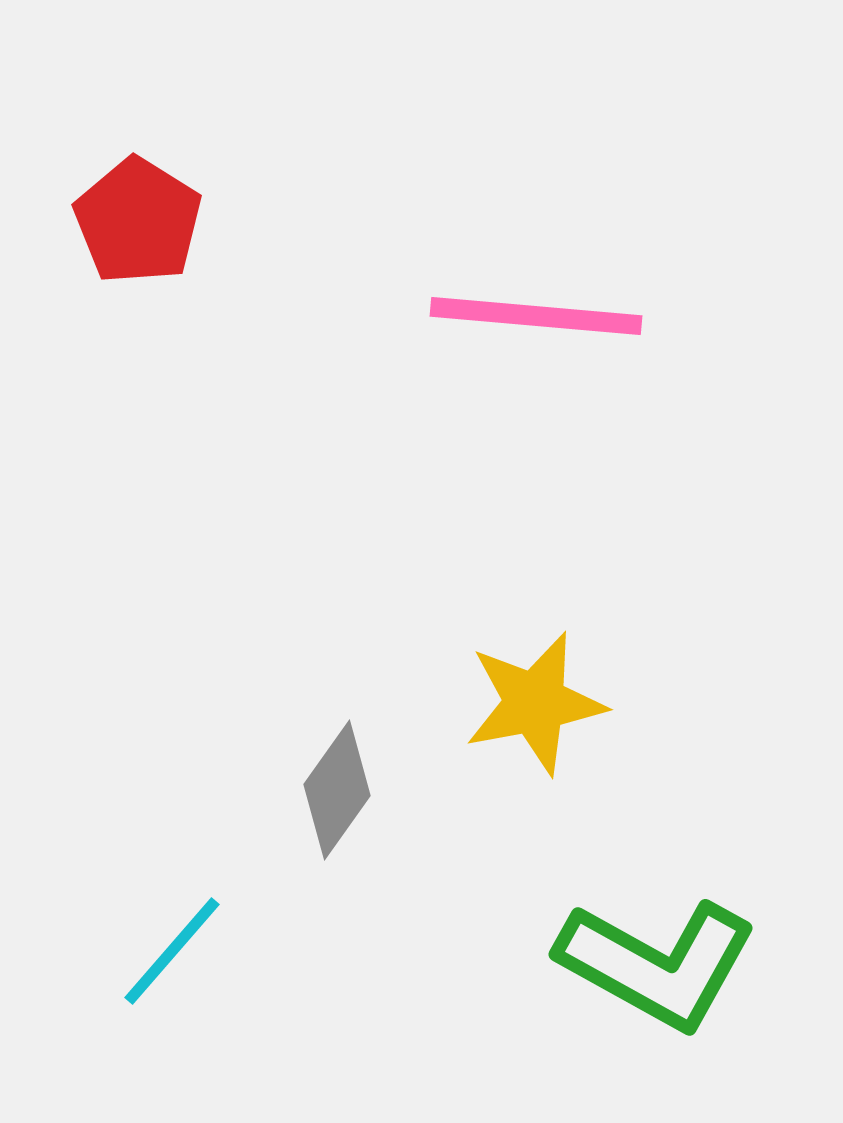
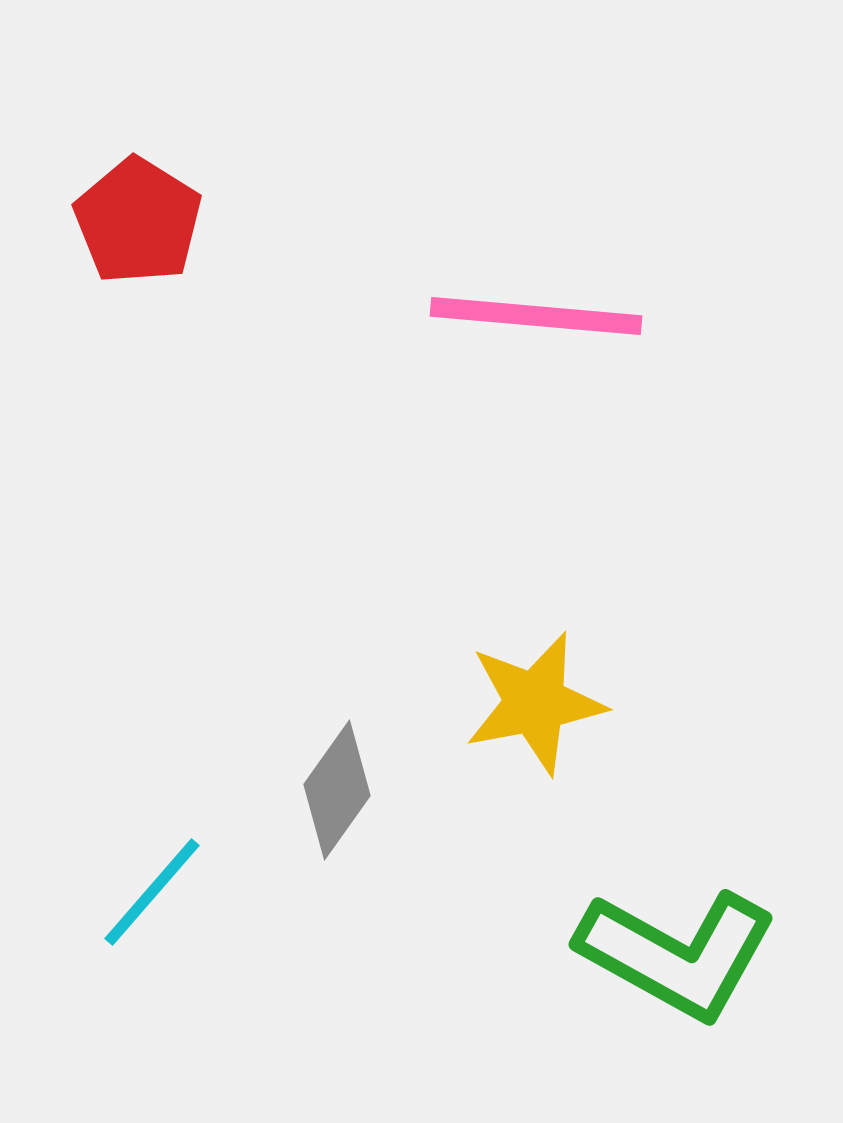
cyan line: moved 20 px left, 59 px up
green L-shape: moved 20 px right, 10 px up
